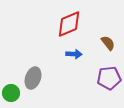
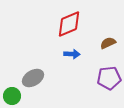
brown semicircle: rotated 77 degrees counterclockwise
blue arrow: moved 2 px left
gray ellipse: rotated 40 degrees clockwise
green circle: moved 1 px right, 3 px down
